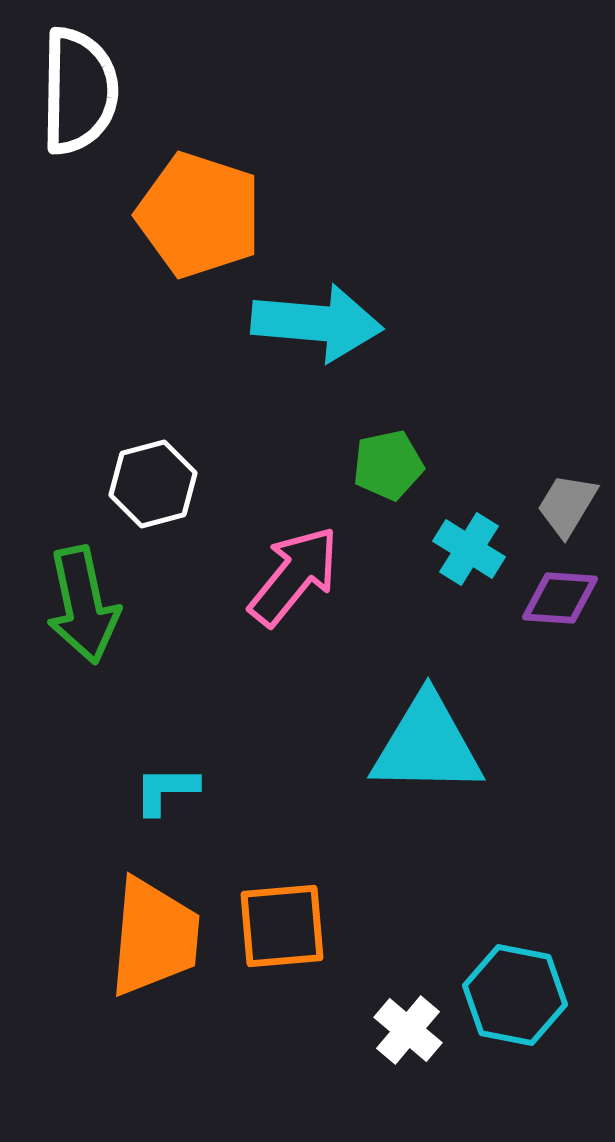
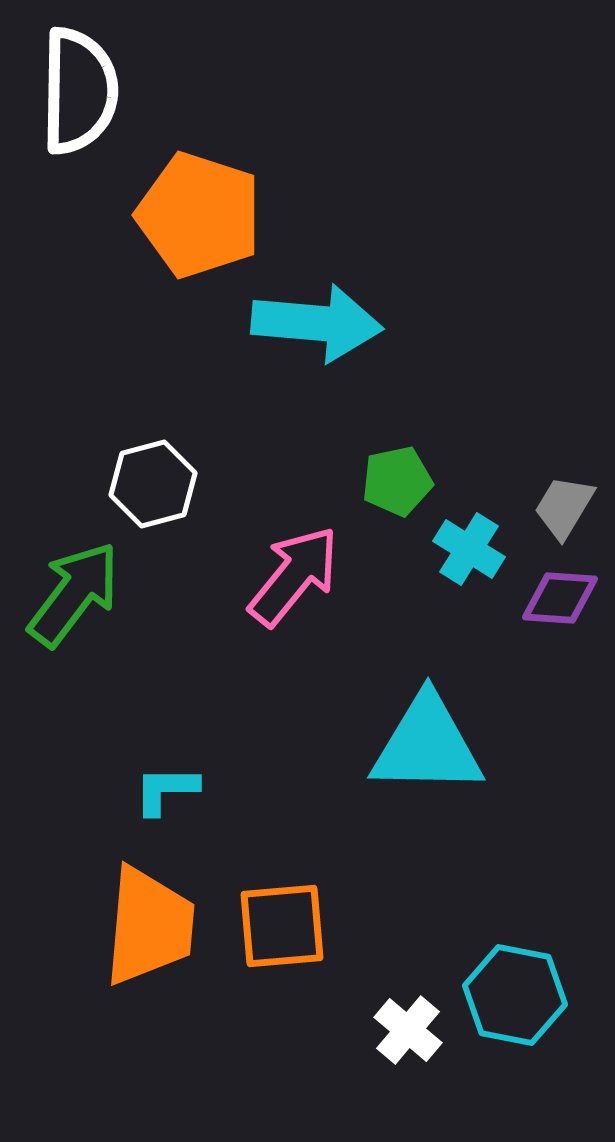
green pentagon: moved 9 px right, 16 px down
gray trapezoid: moved 3 px left, 2 px down
green arrow: moved 9 px left, 11 px up; rotated 131 degrees counterclockwise
orange trapezoid: moved 5 px left, 11 px up
